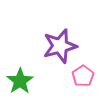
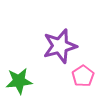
green star: moved 1 px left; rotated 28 degrees clockwise
